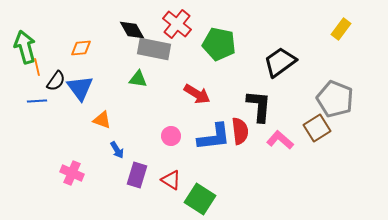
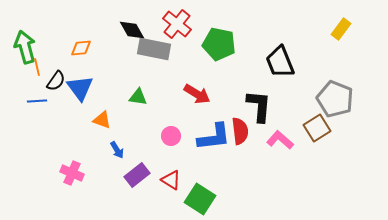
black trapezoid: rotated 76 degrees counterclockwise
green triangle: moved 18 px down
purple rectangle: rotated 35 degrees clockwise
